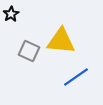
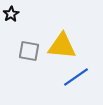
yellow triangle: moved 1 px right, 5 px down
gray square: rotated 15 degrees counterclockwise
